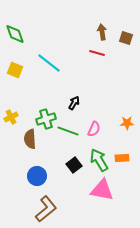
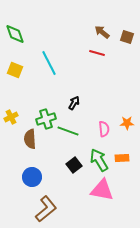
brown arrow: rotated 42 degrees counterclockwise
brown square: moved 1 px right, 1 px up
cyan line: rotated 25 degrees clockwise
pink semicircle: moved 10 px right; rotated 28 degrees counterclockwise
blue circle: moved 5 px left, 1 px down
